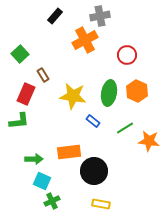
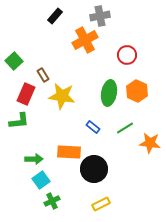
green square: moved 6 px left, 7 px down
yellow star: moved 11 px left
blue rectangle: moved 6 px down
orange star: moved 1 px right, 2 px down
orange rectangle: rotated 10 degrees clockwise
black circle: moved 2 px up
cyan square: moved 1 px left, 1 px up; rotated 30 degrees clockwise
yellow rectangle: rotated 36 degrees counterclockwise
